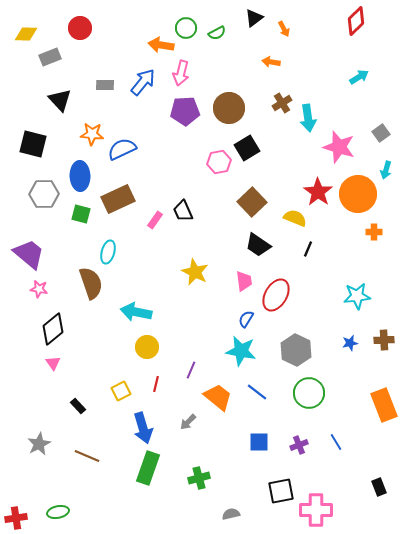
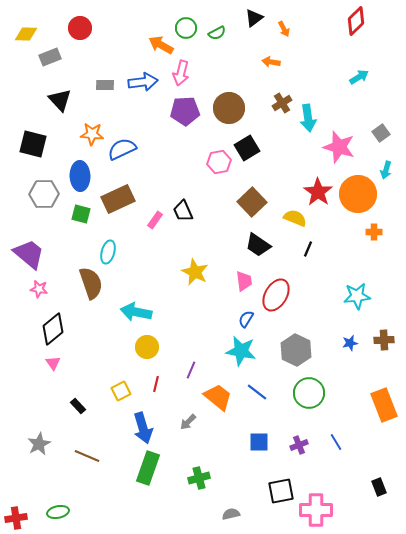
orange arrow at (161, 45): rotated 20 degrees clockwise
blue arrow at (143, 82): rotated 44 degrees clockwise
